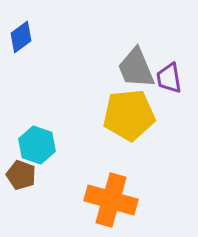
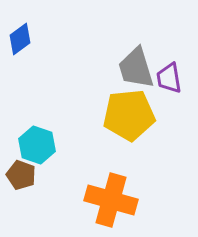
blue diamond: moved 1 px left, 2 px down
gray trapezoid: rotated 6 degrees clockwise
